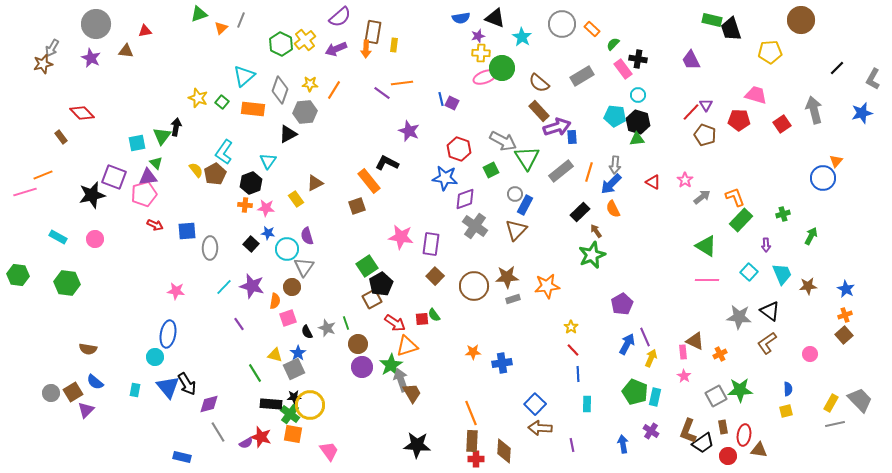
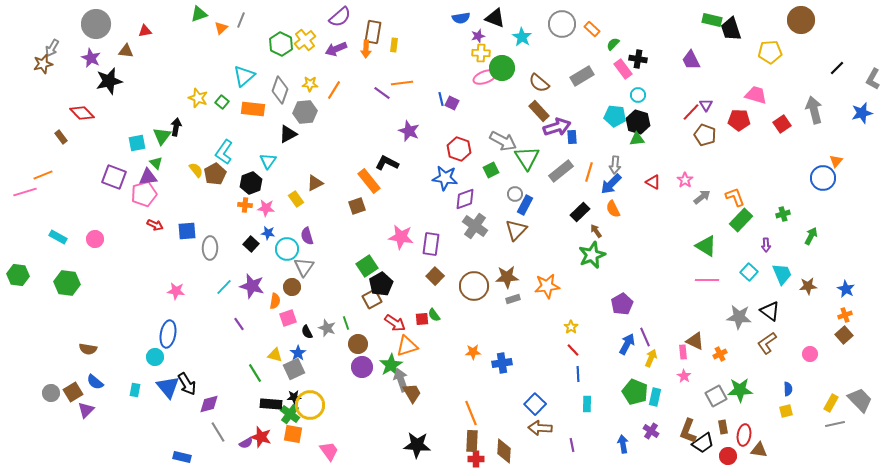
black star at (92, 195): moved 17 px right, 114 px up
